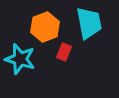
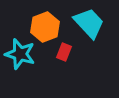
cyan trapezoid: rotated 32 degrees counterclockwise
cyan star: moved 5 px up
